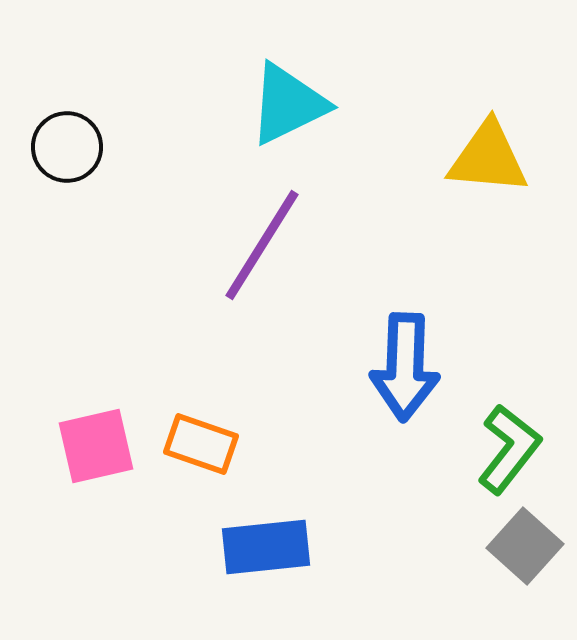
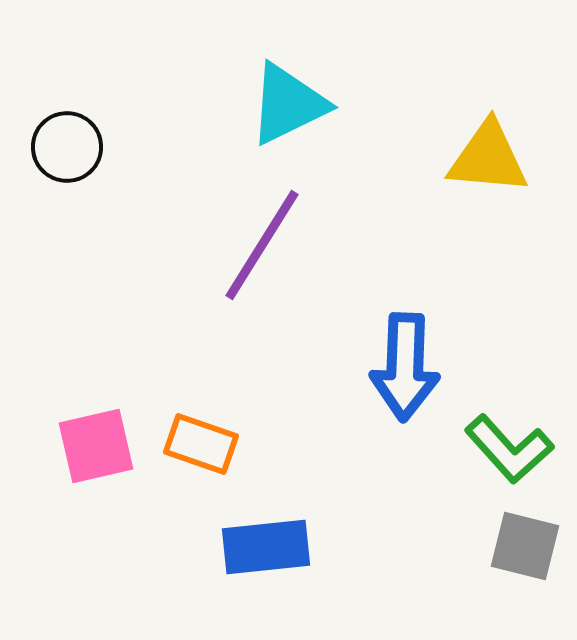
green L-shape: rotated 100 degrees clockwise
gray square: rotated 28 degrees counterclockwise
